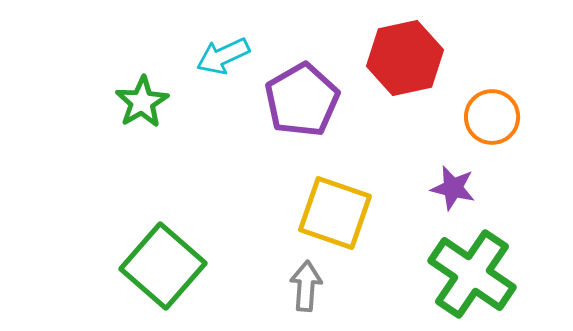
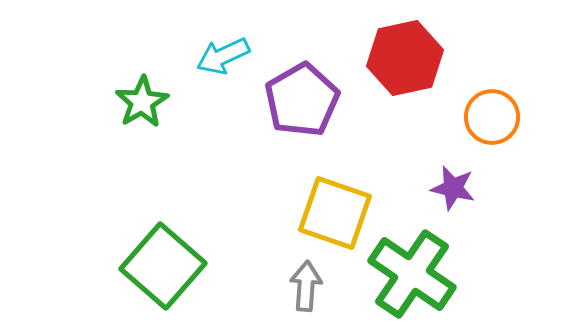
green cross: moved 60 px left
